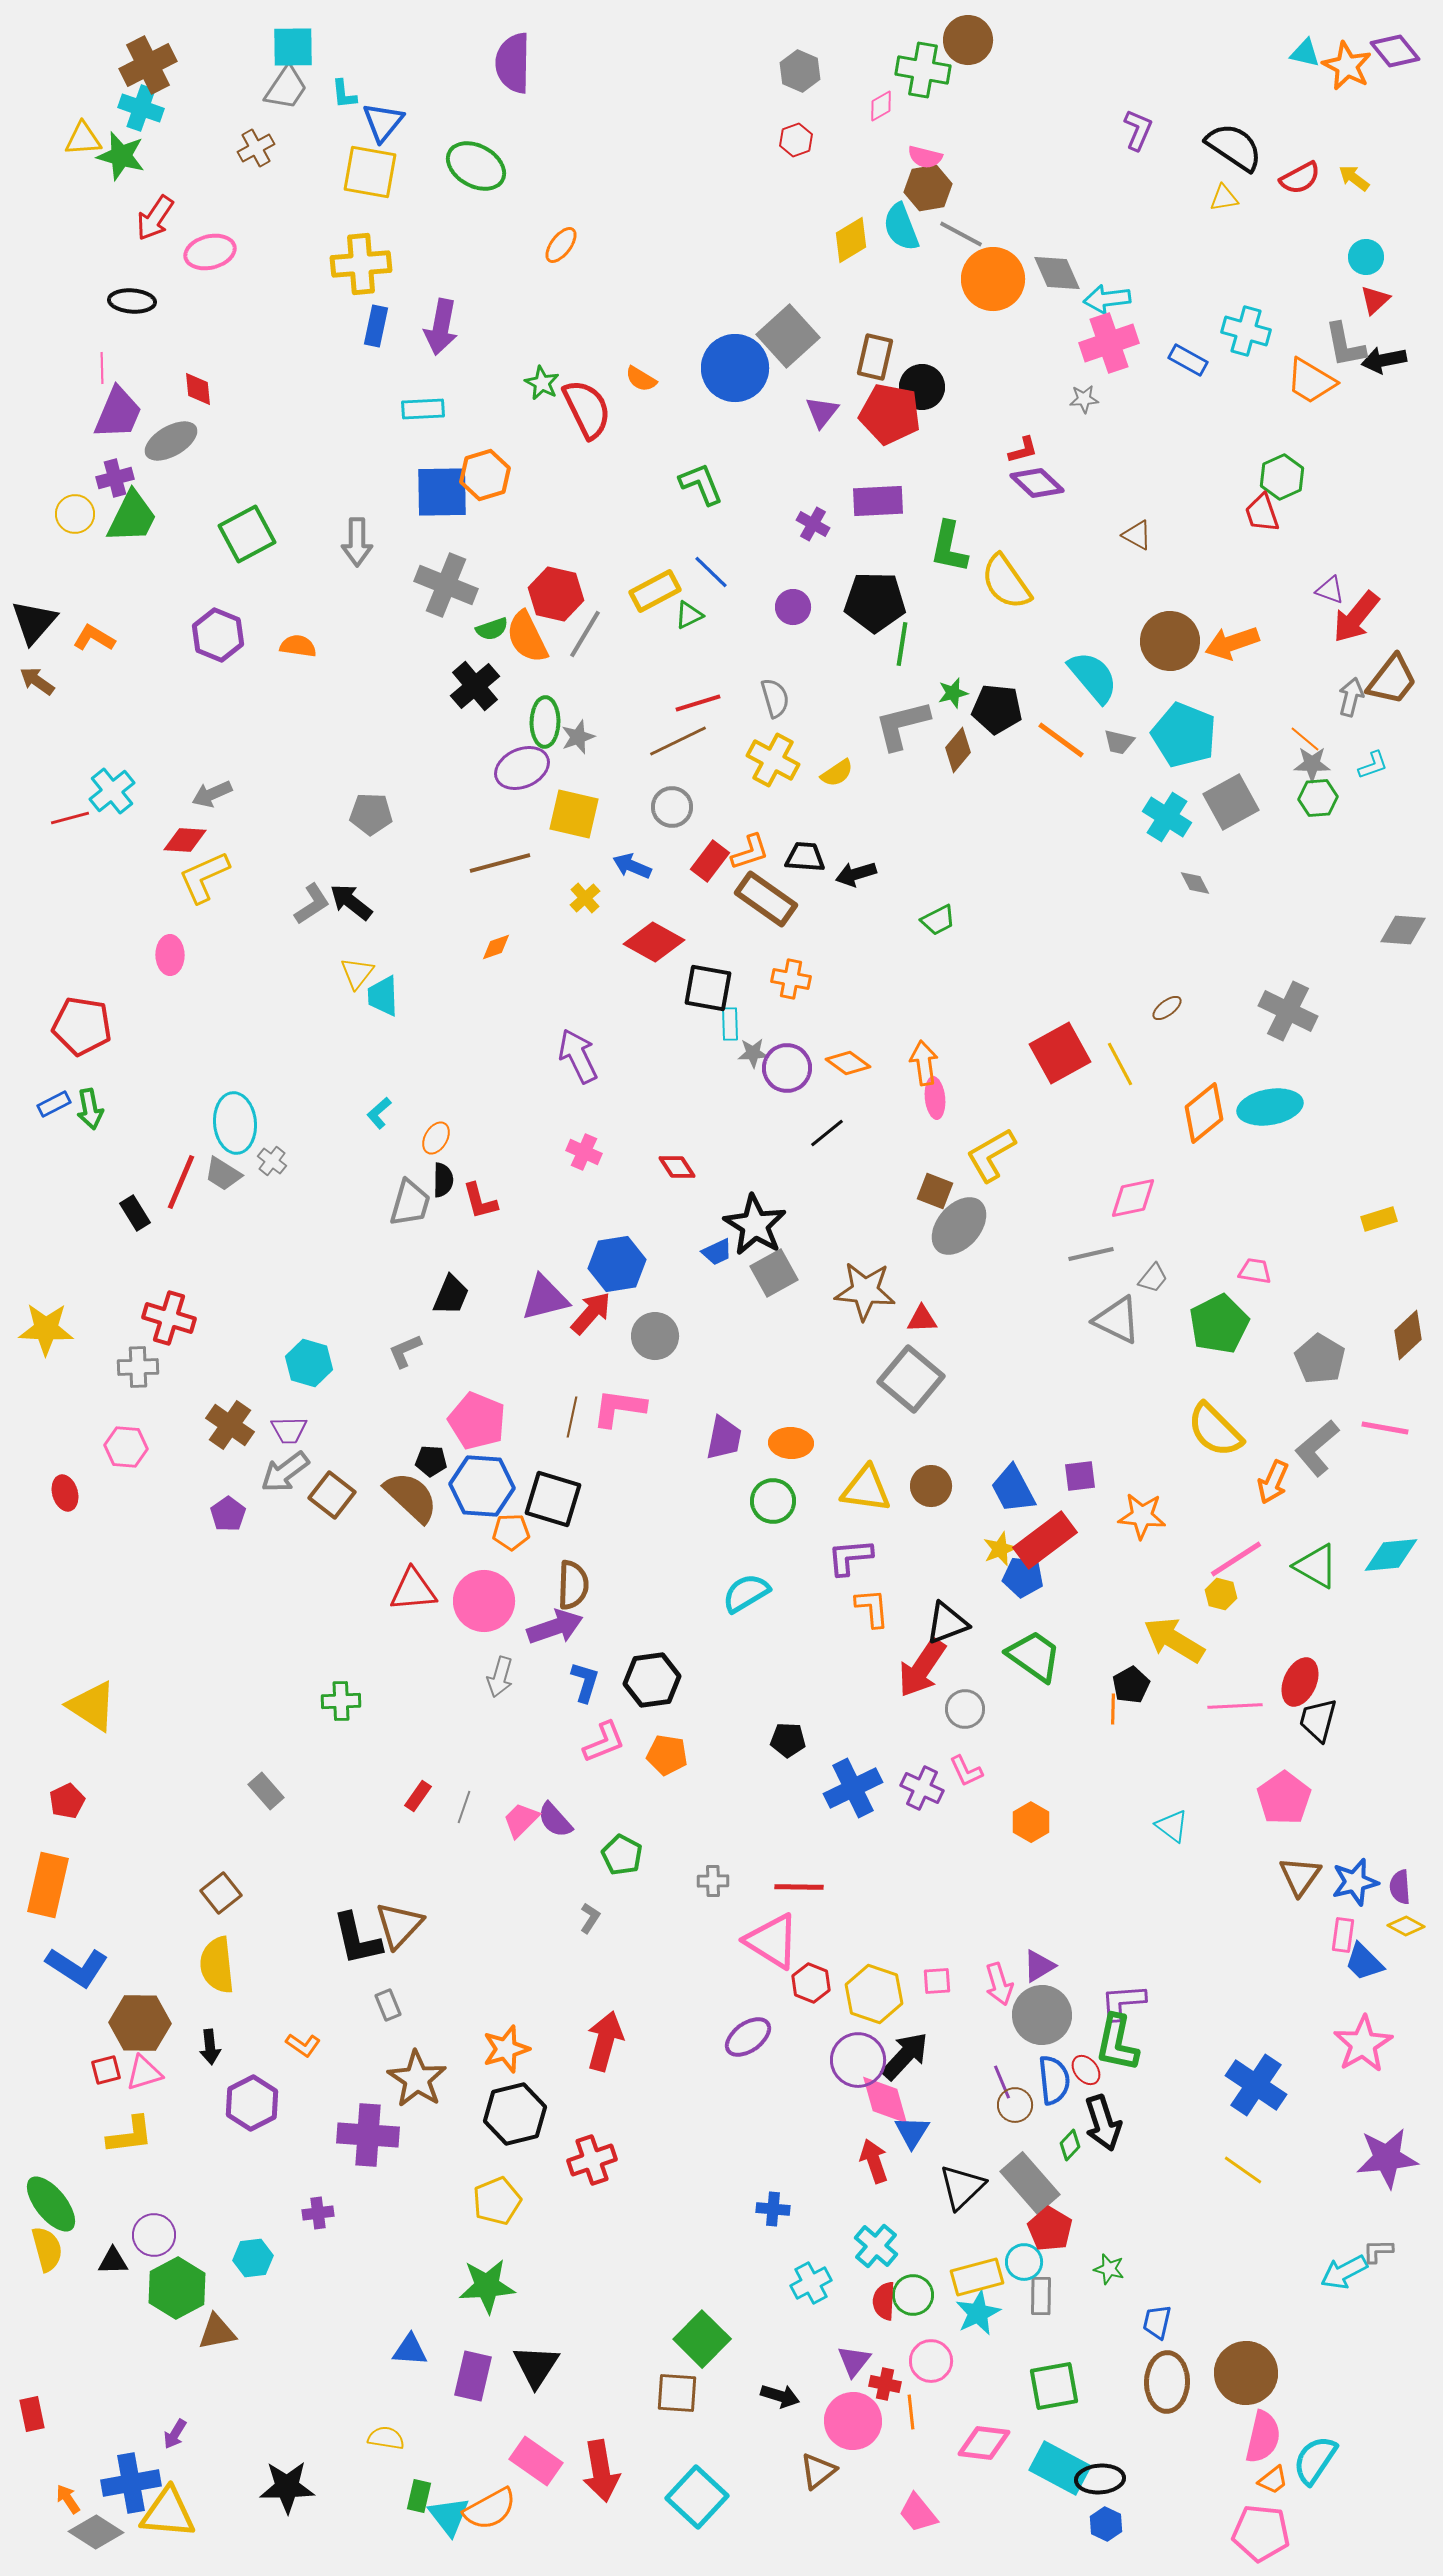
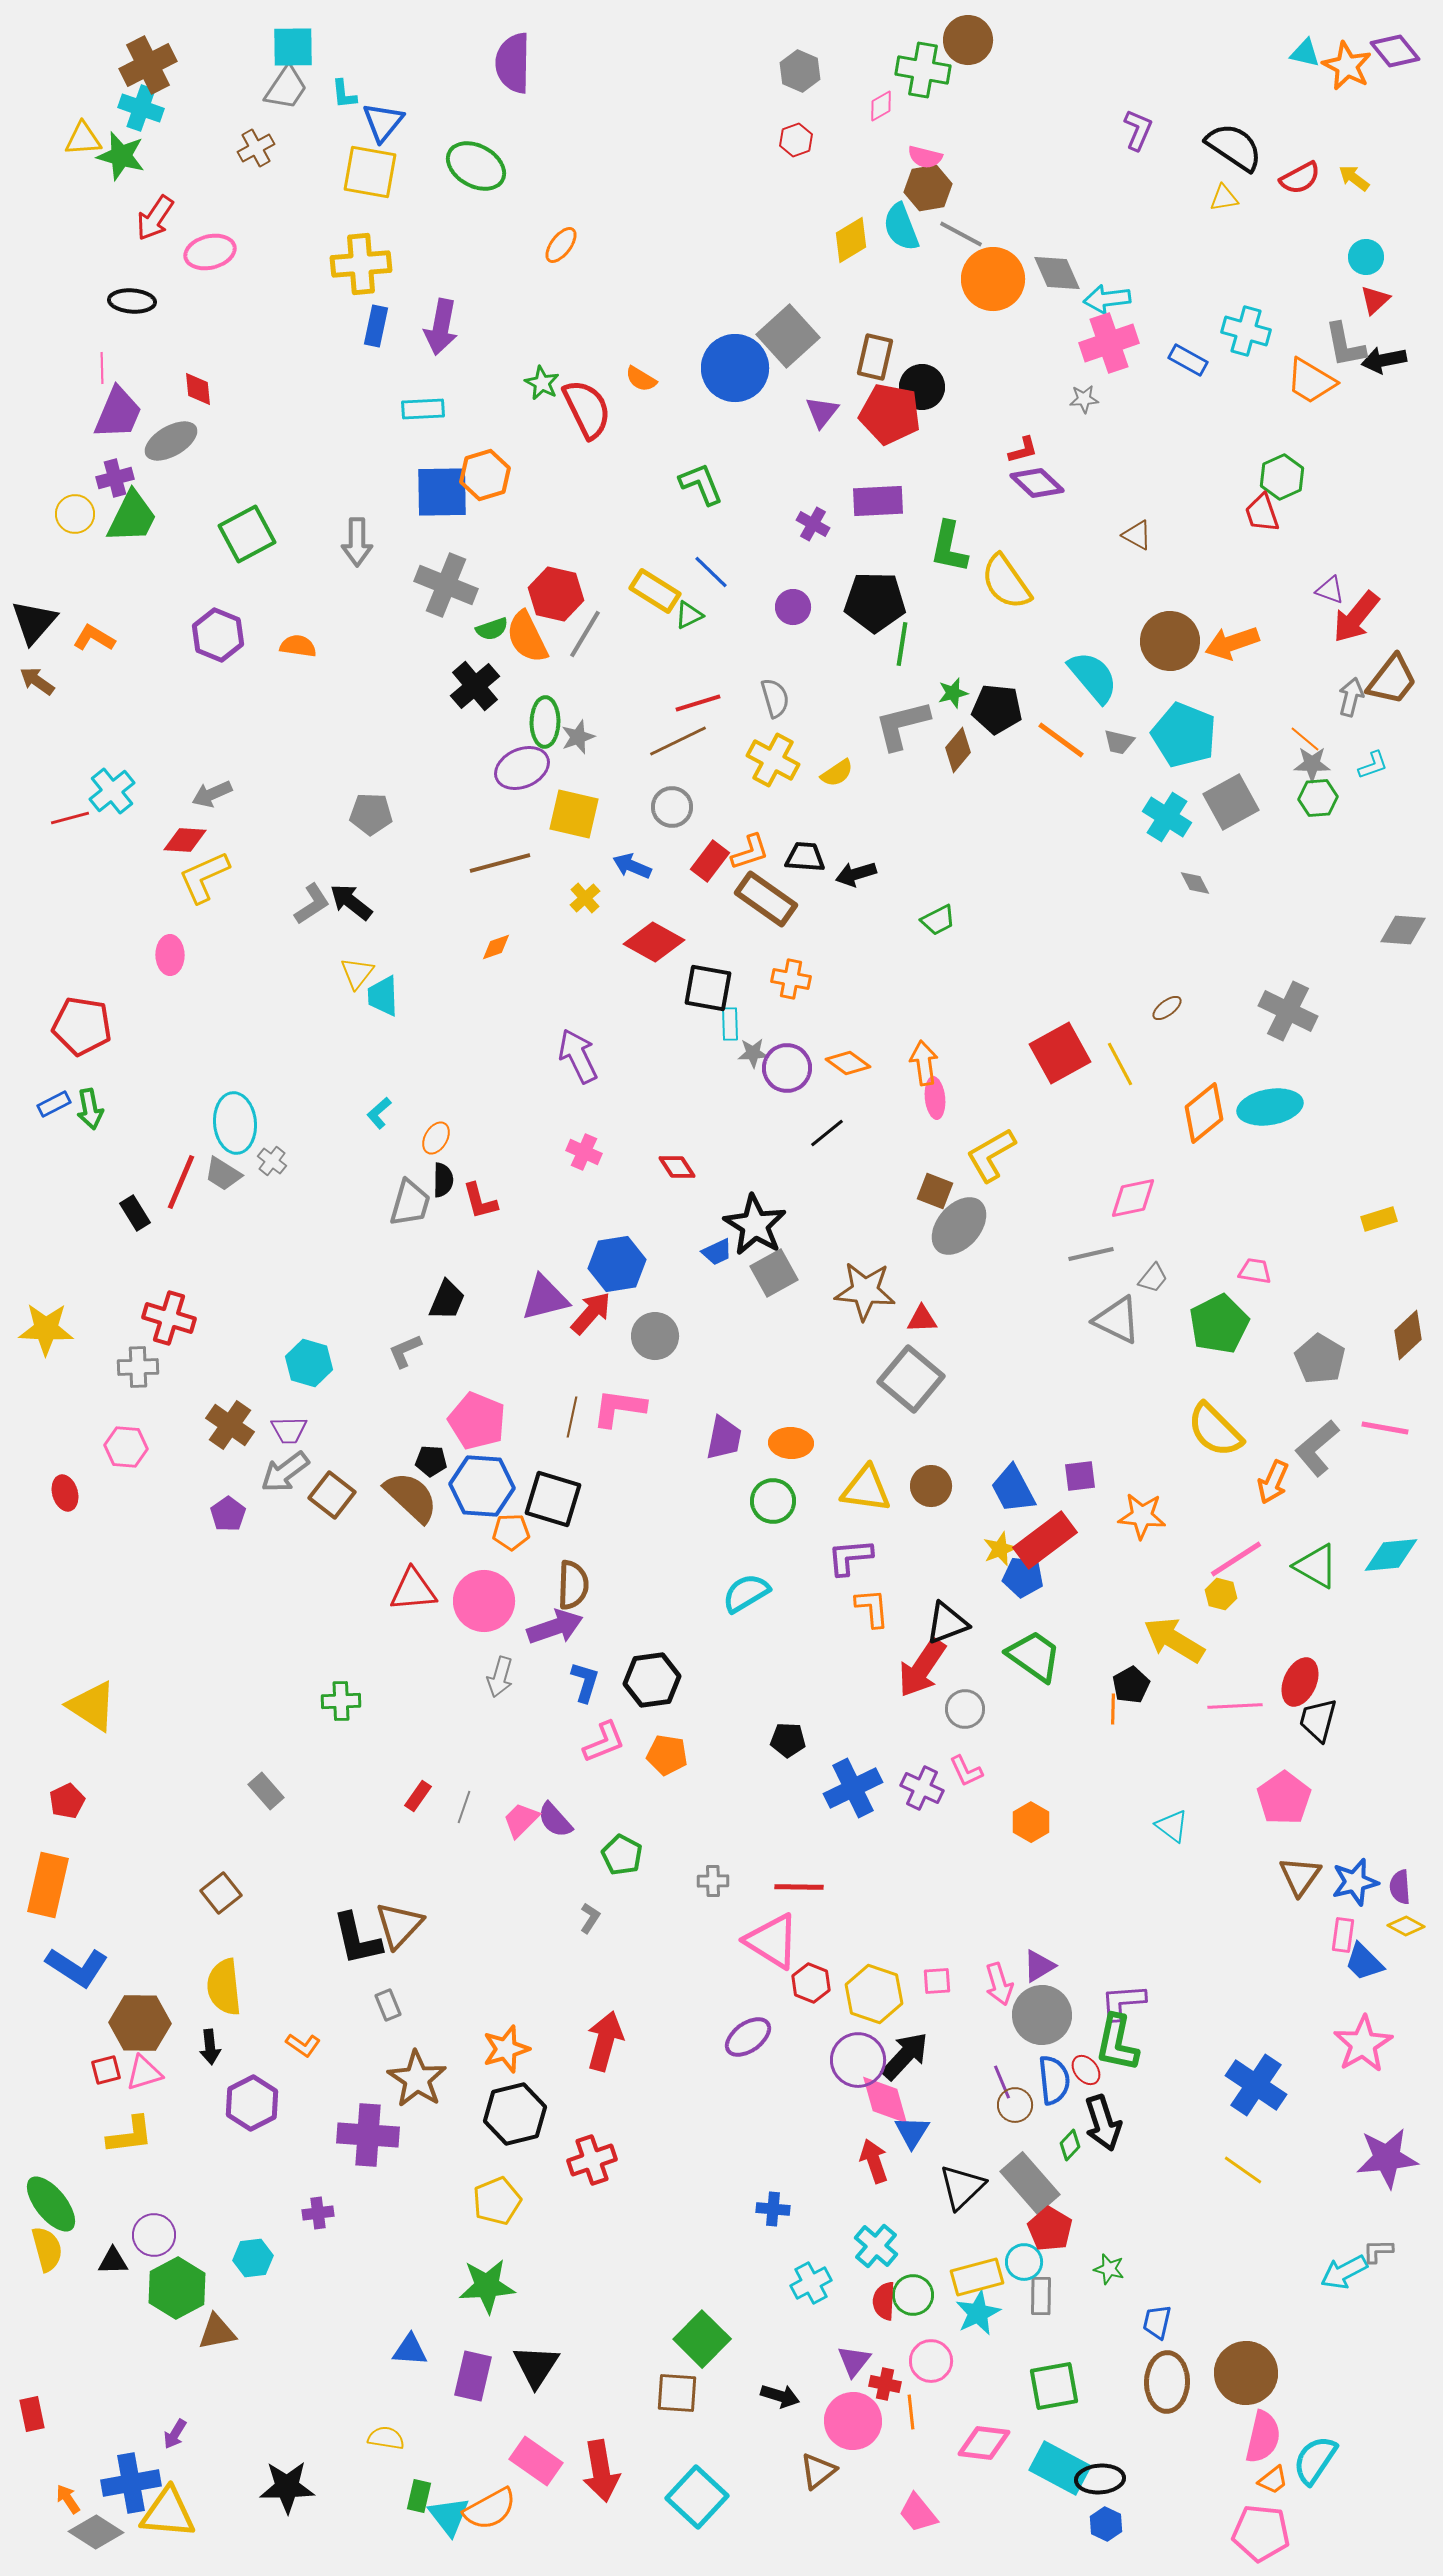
yellow rectangle at (655, 591): rotated 60 degrees clockwise
black trapezoid at (451, 1295): moved 4 px left, 5 px down
yellow semicircle at (217, 1965): moved 7 px right, 22 px down
